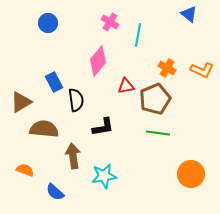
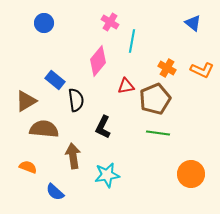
blue triangle: moved 4 px right, 9 px down
blue circle: moved 4 px left
cyan line: moved 6 px left, 6 px down
blue rectangle: moved 1 px right, 2 px up; rotated 24 degrees counterclockwise
brown triangle: moved 5 px right, 1 px up
black L-shape: rotated 125 degrees clockwise
orange semicircle: moved 3 px right, 3 px up
cyan star: moved 3 px right, 1 px up
